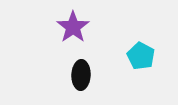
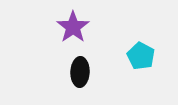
black ellipse: moved 1 px left, 3 px up
